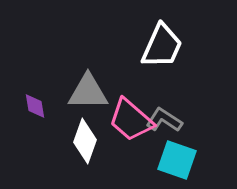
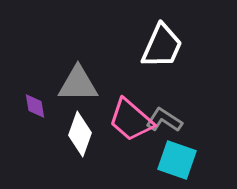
gray triangle: moved 10 px left, 8 px up
white diamond: moved 5 px left, 7 px up
